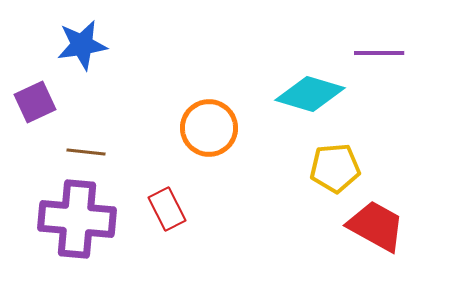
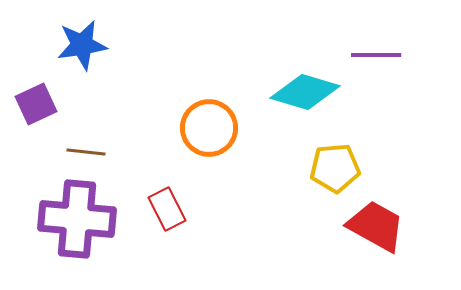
purple line: moved 3 px left, 2 px down
cyan diamond: moved 5 px left, 2 px up
purple square: moved 1 px right, 2 px down
